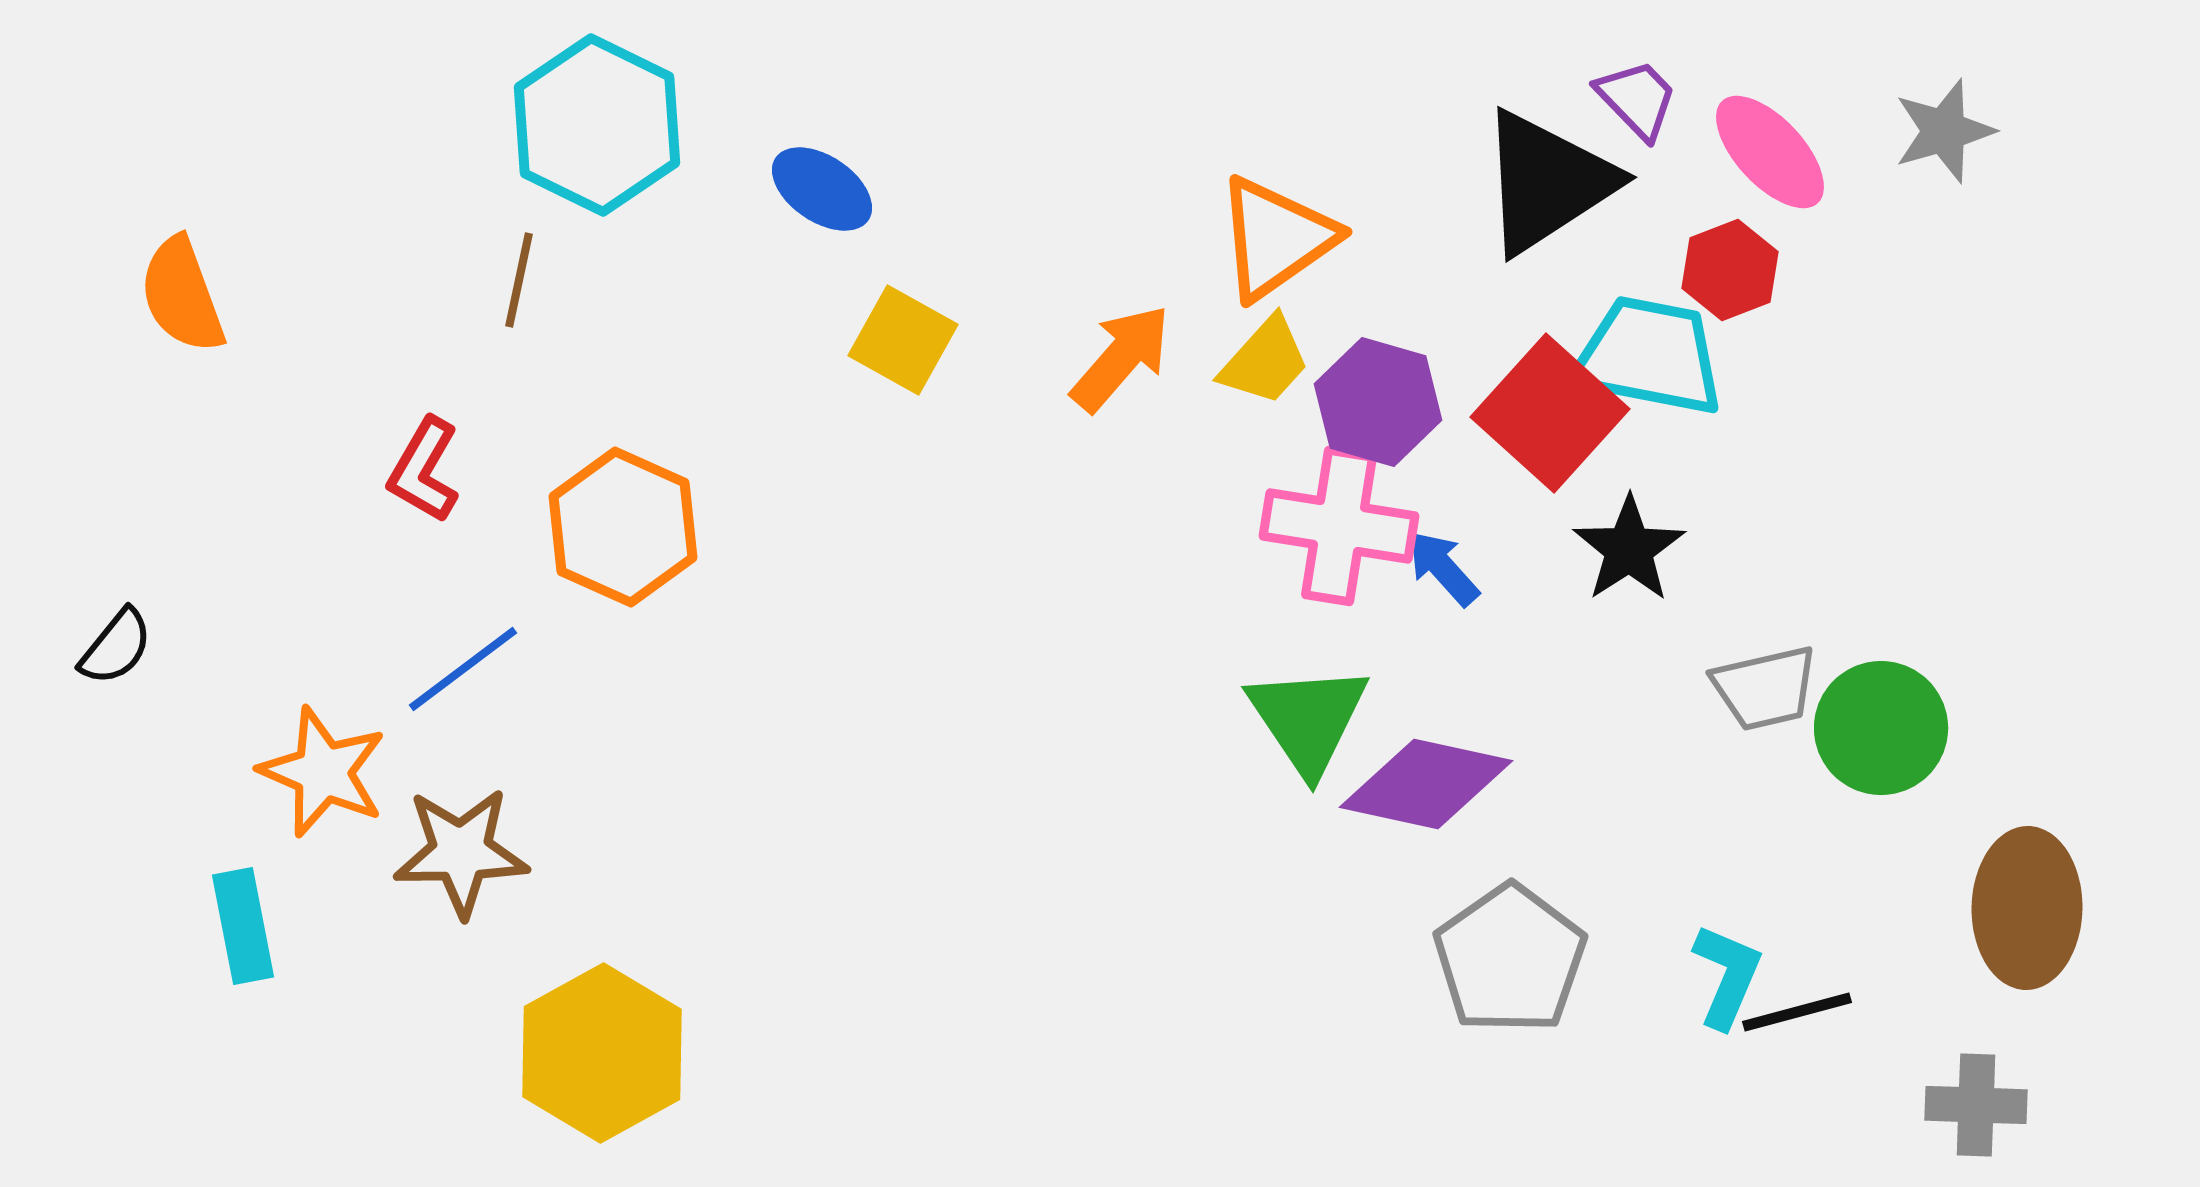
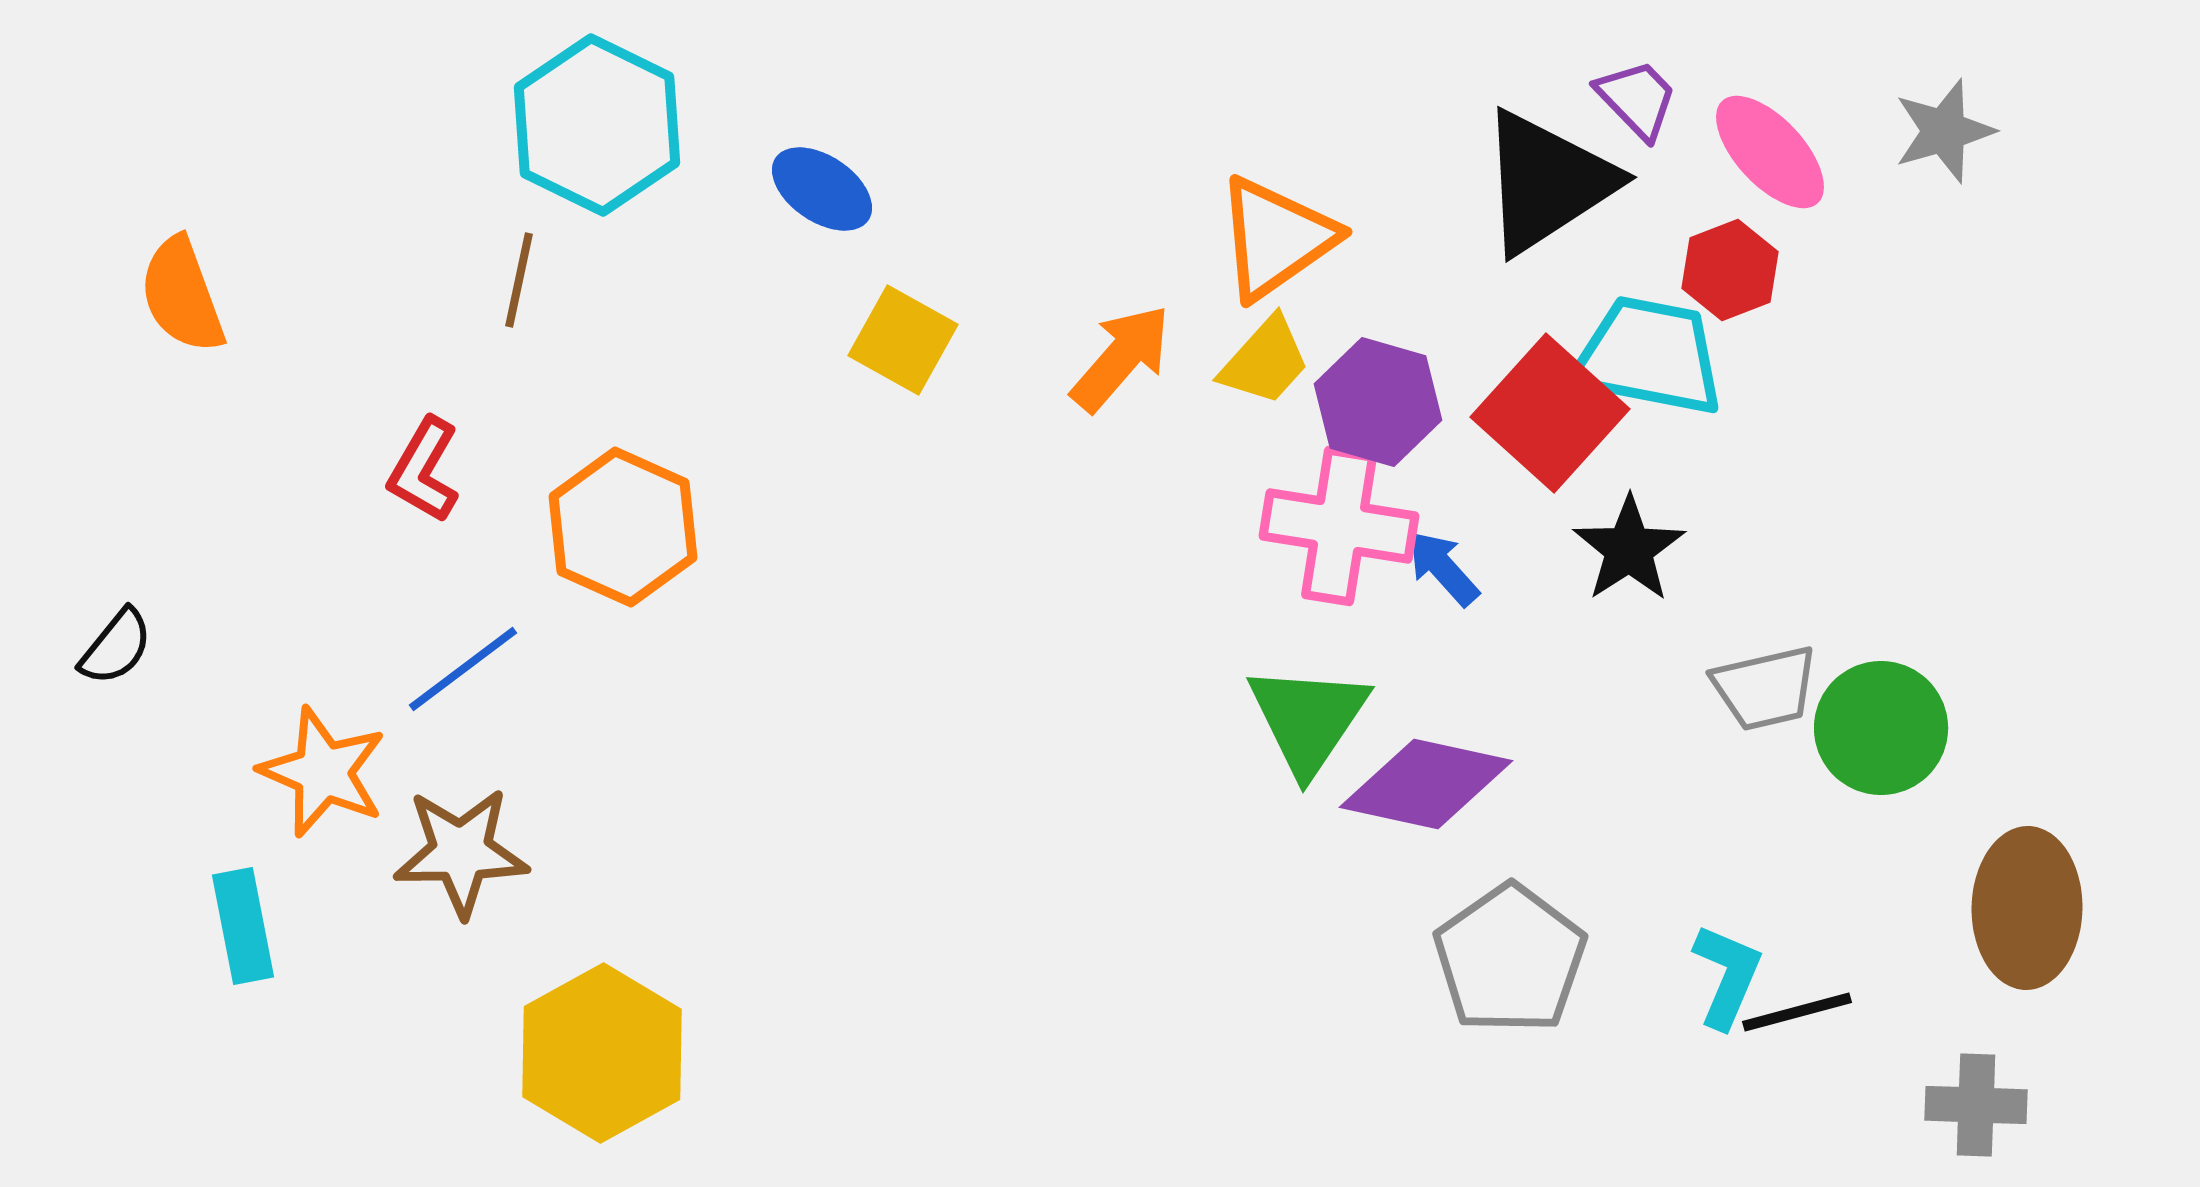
green triangle: rotated 8 degrees clockwise
